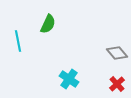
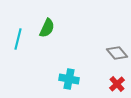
green semicircle: moved 1 px left, 4 px down
cyan line: moved 2 px up; rotated 25 degrees clockwise
cyan cross: rotated 24 degrees counterclockwise
